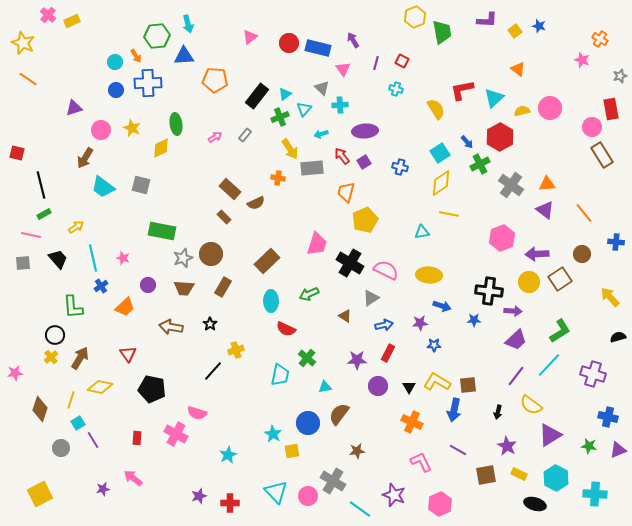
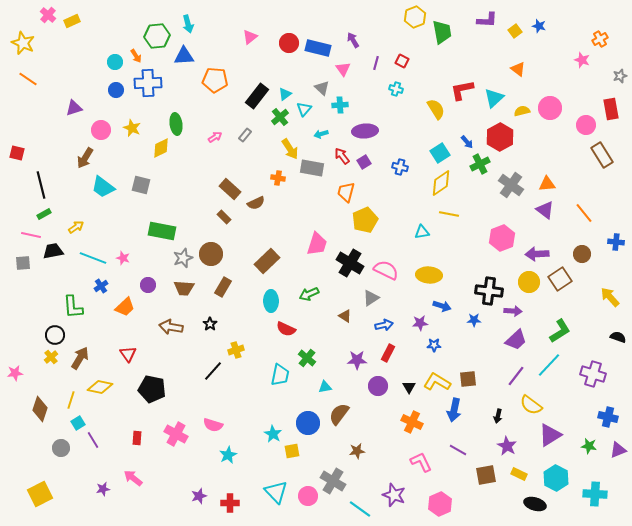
orange cross at (600, 39): rotated 28 degrees clockwise
green cross at (280, 117): rotated 18 degrees counterclockwise
pink circle at (592, 127): moved 6 px left, 2 px up
gray rectangle at (312, 168): rotated 15 degrees clockwise
cyan line at (93, 258): rotated 56 degrees counterclockwise
black trapezoid at (58, 259): moved 5 px left, 8 px up; rotated 60 degrees counterclockwise
black semicircle at (618, 337): rotated 35 degrees clockwise
brown square at (468, 385): moved 6 px up
black arrow at (498, 412): moved 4 px down
pink semicircle at (197, 413): moved 16 px right, 12 px down
